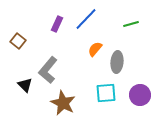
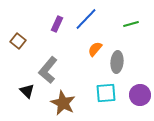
black triangle: moved 2 px right, 6 px down
